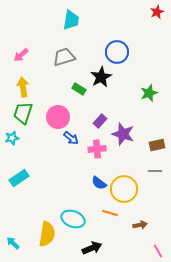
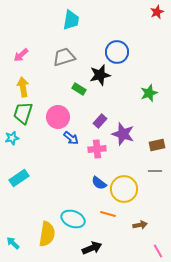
black star: moved 1 px left, 2 px up; rotated 15 degrees clockwise
orange line: moved 2 px left, 1 px down
